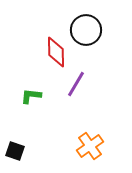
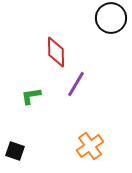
black circle: moved 25 px right, 12 px up
green L-shape: rotated 15 degrees counterclockwise
